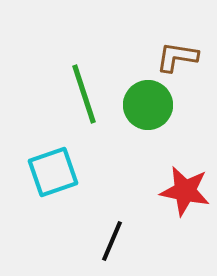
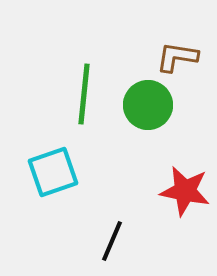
green line: rotated 24 degrees clockwise
